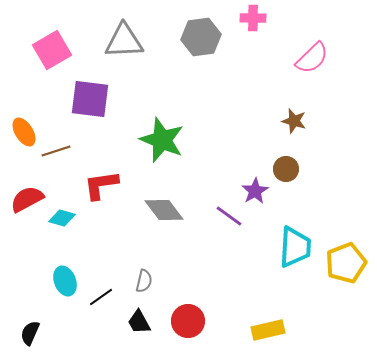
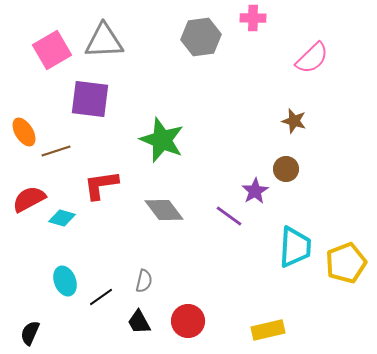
gray triangle: moved 20 px left
red semicircle: moved 2 px right
